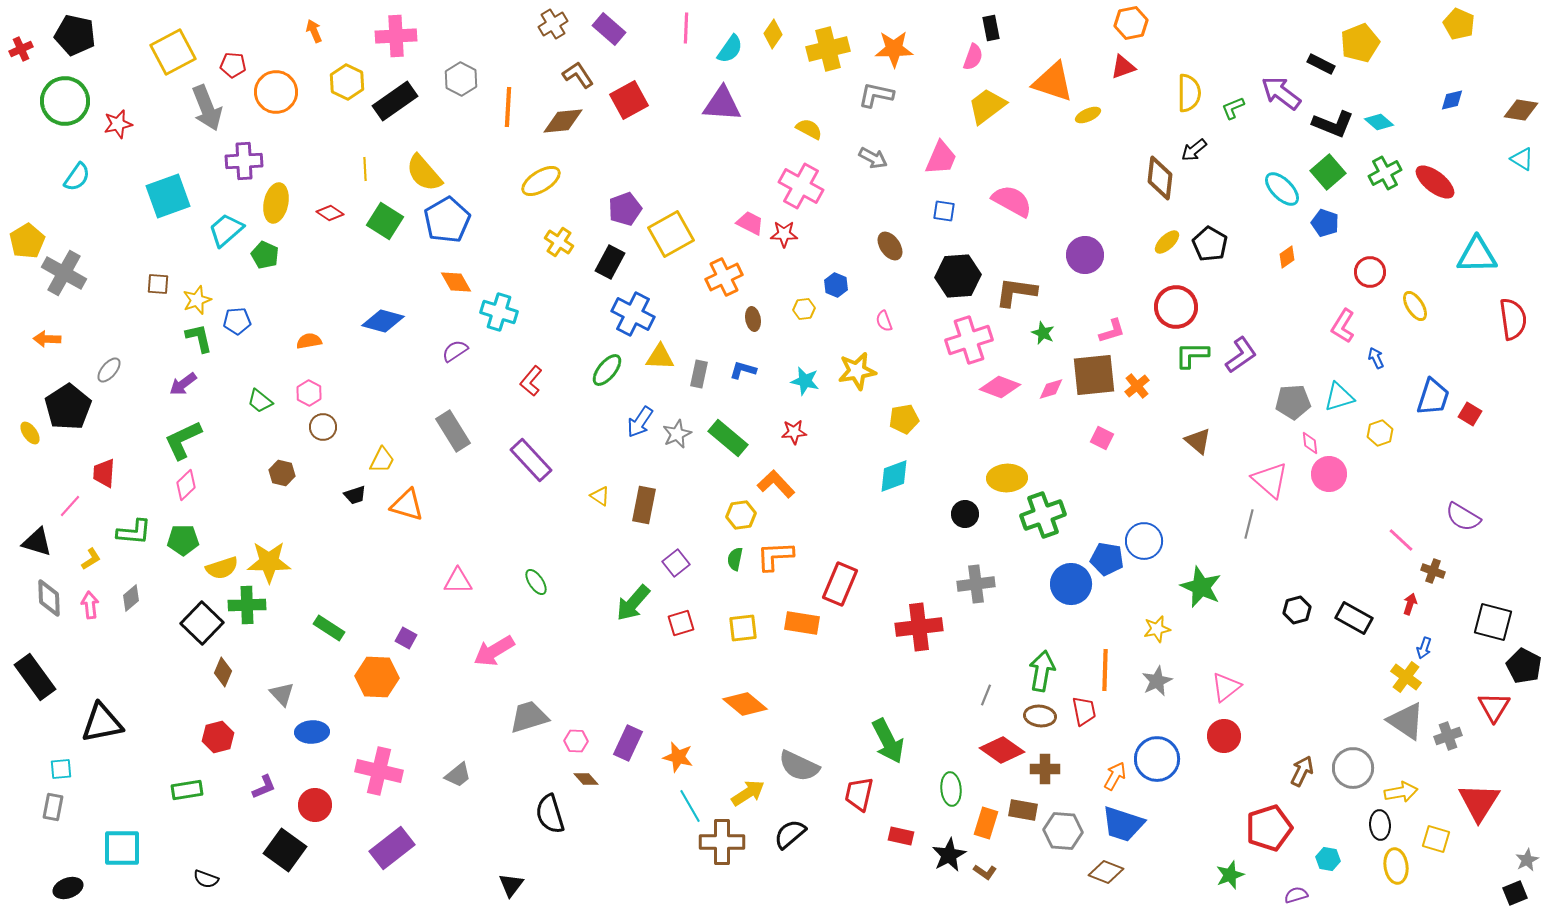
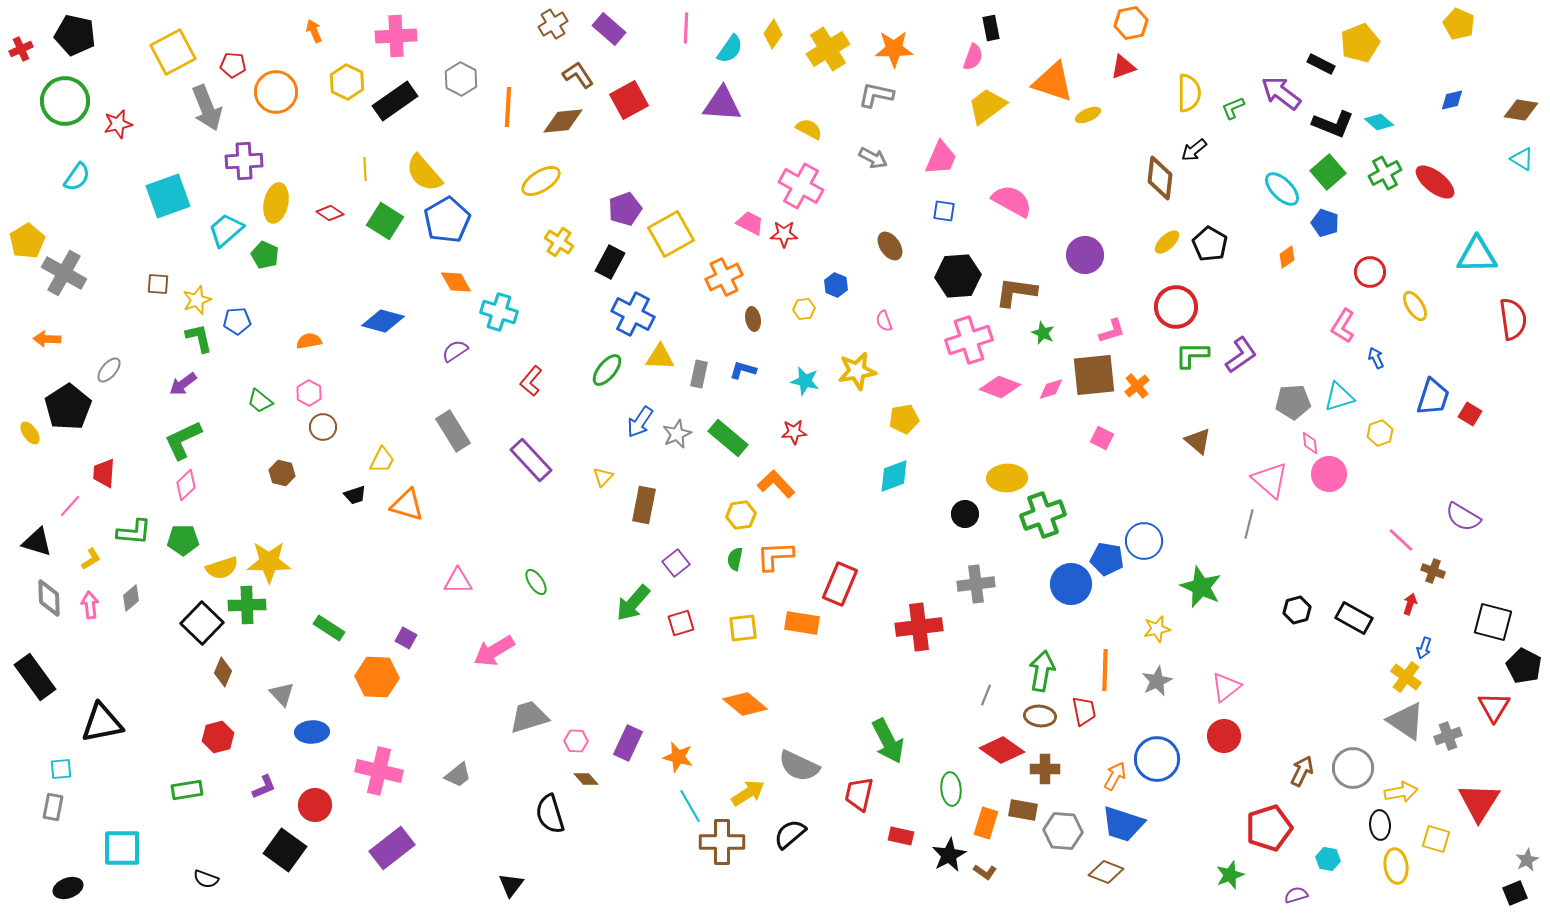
yellow cross at (828, 49): rotated 18 degrees counterclockwise
yellow triangle at (600, 496): moved 3 px right, 19 px up; rotated 40 degrees clockwise
